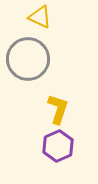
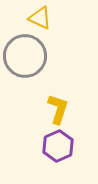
yellow triangle: moved 1 px down
gray circle: moved 3 px left, 3 px up
